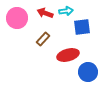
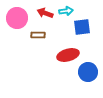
brown rectangle: moved 5 px left, 4 px up; rotated 48 degrees clockwise
